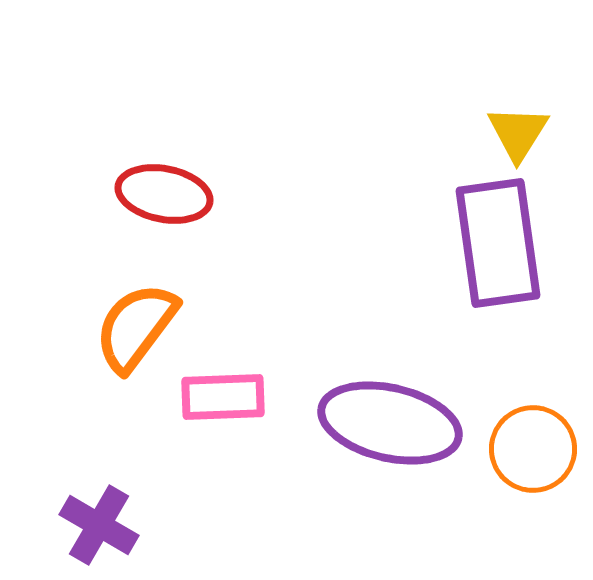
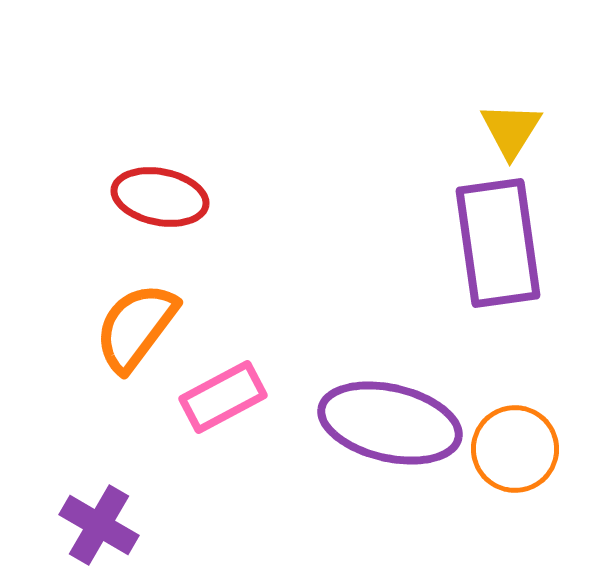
yellow triangle: moved 7 px left, 3 px up
red ellipse: moved 4 px left, 3 px down
pink rectangle: rotated 26 degrees counterclockwise
orange circle: moved 18 px left
